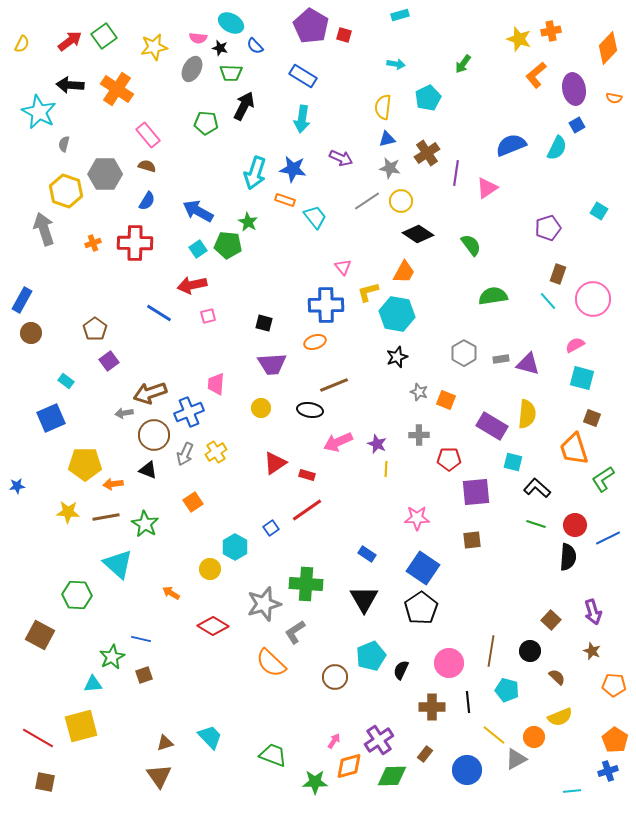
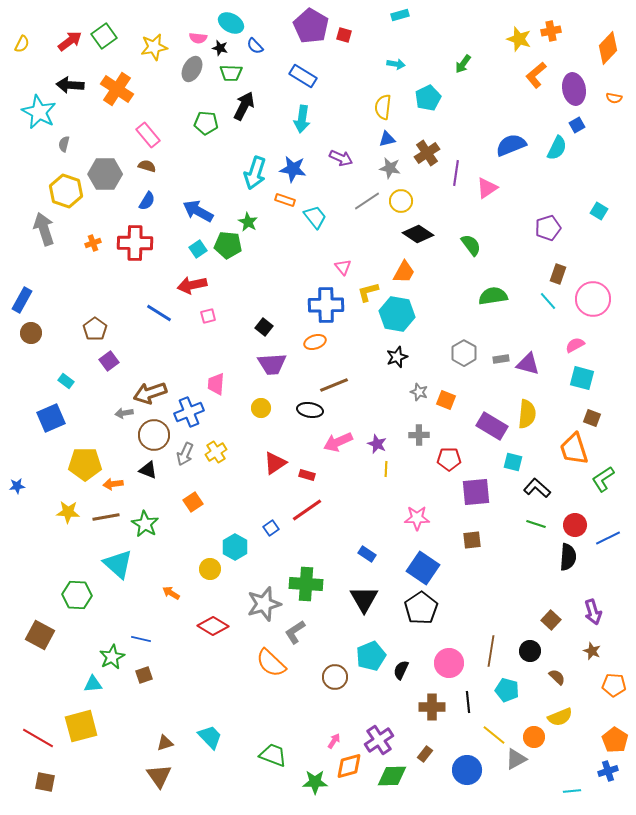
black square at (264, 323): moved 4 px down; rotated 24 degrees clockwise
